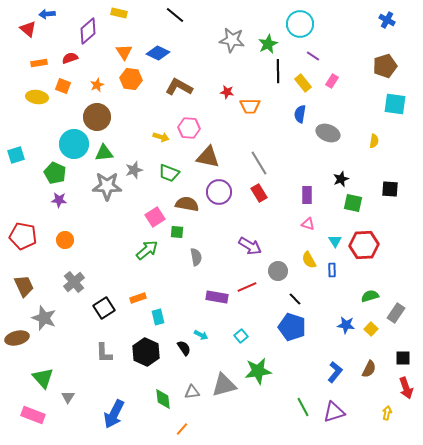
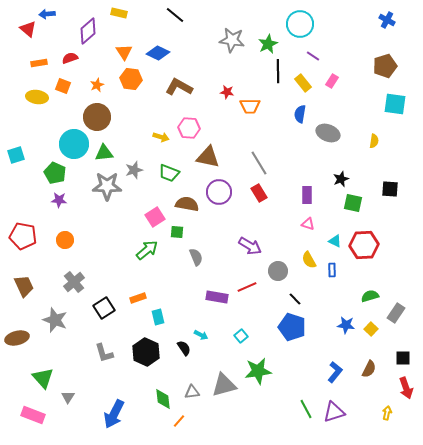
cyan triangle at (335, 241): rotated 32 degrees counterclockwise
gray semicircle at (196, 257): rotated 12 degrees counterclockwise
gray star at (44, 318): moved 11 px right, 2 px down
gray L-shape at (104, 353): rotated 15 degrees counterclockwise
green line at (303, 407): moved 3 px right, 2 px down
orange line at (182, 429): moved 3 px left, 8 px up
